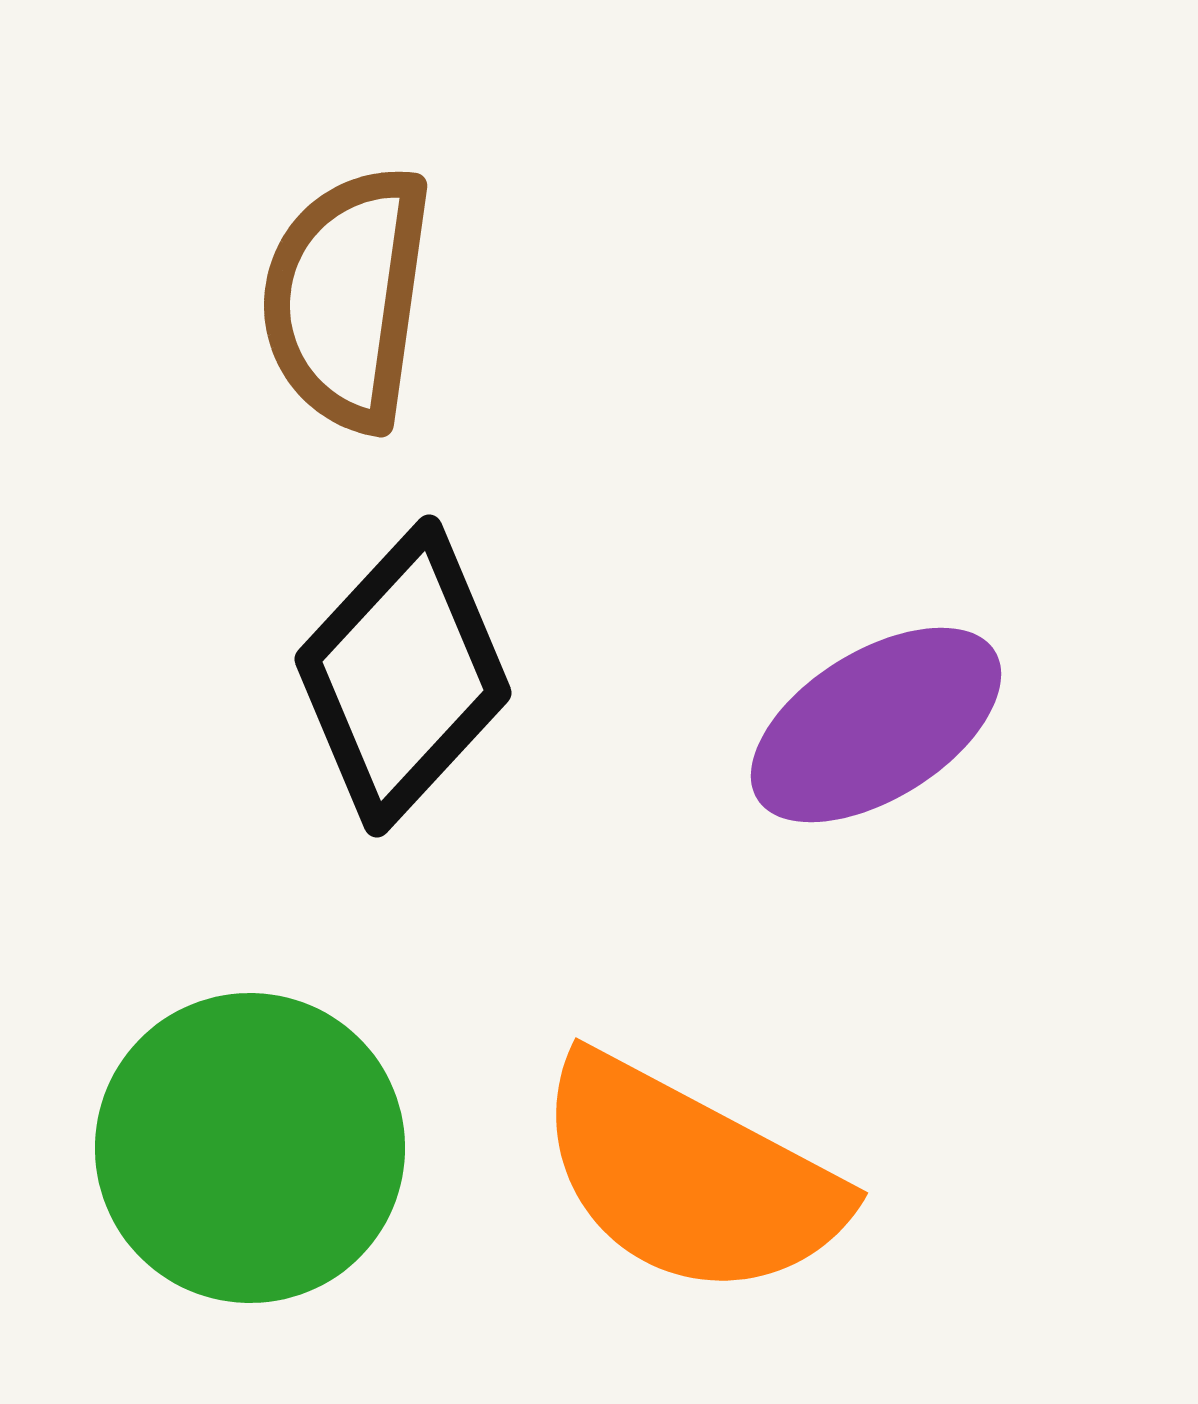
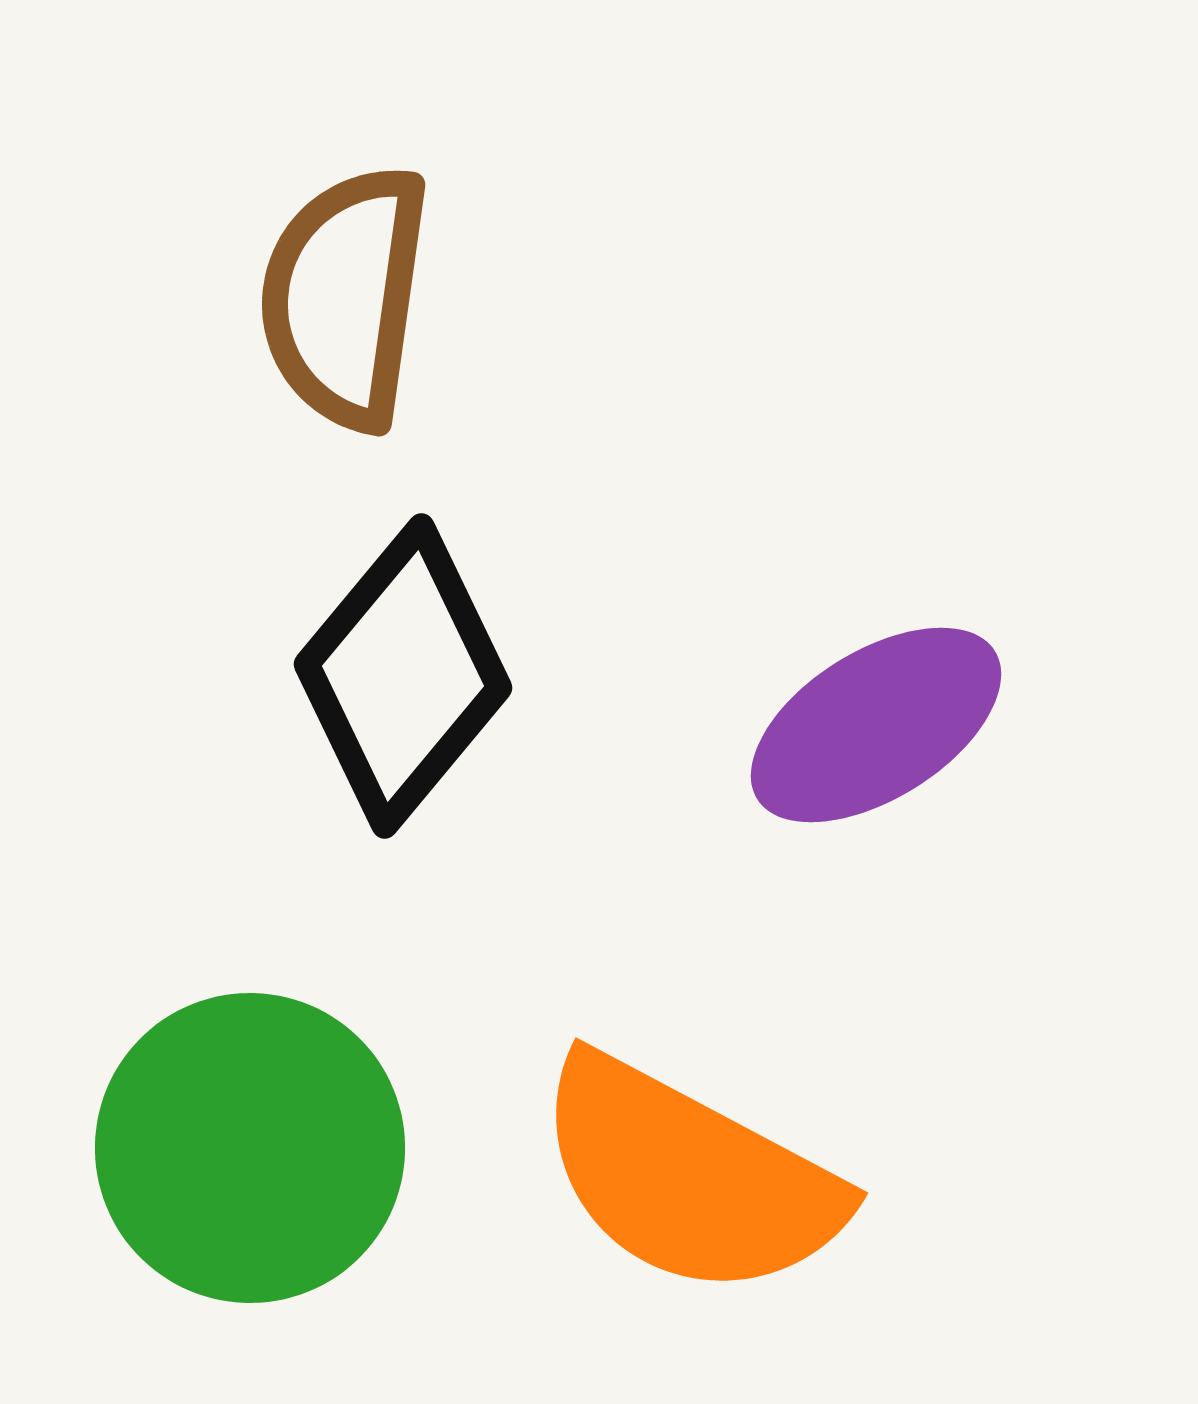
brown semicircle: moved 2 px left, 1 px up
black diamond: rotated 3 degrees counterclockwise
